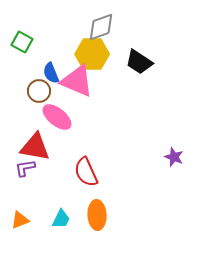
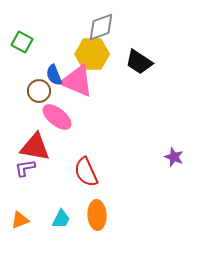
blue semicircle: moved 3 px right, 2 px down
